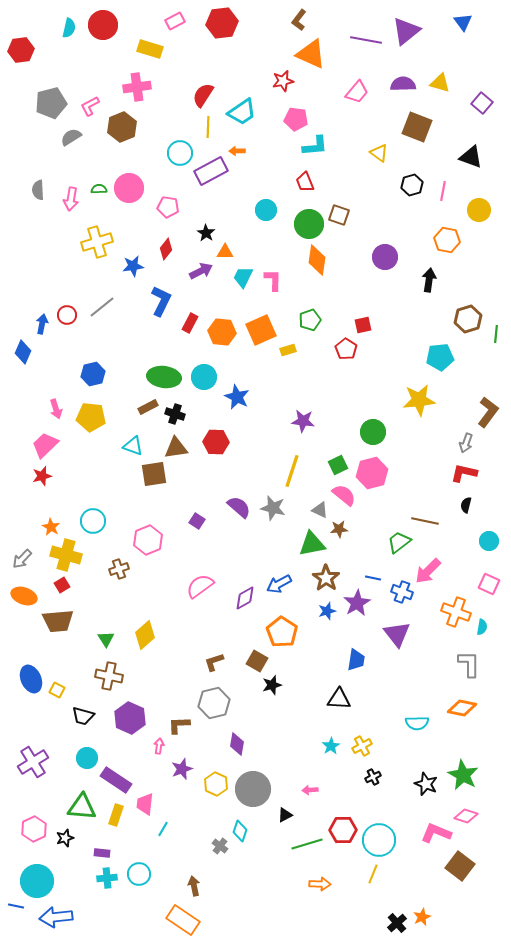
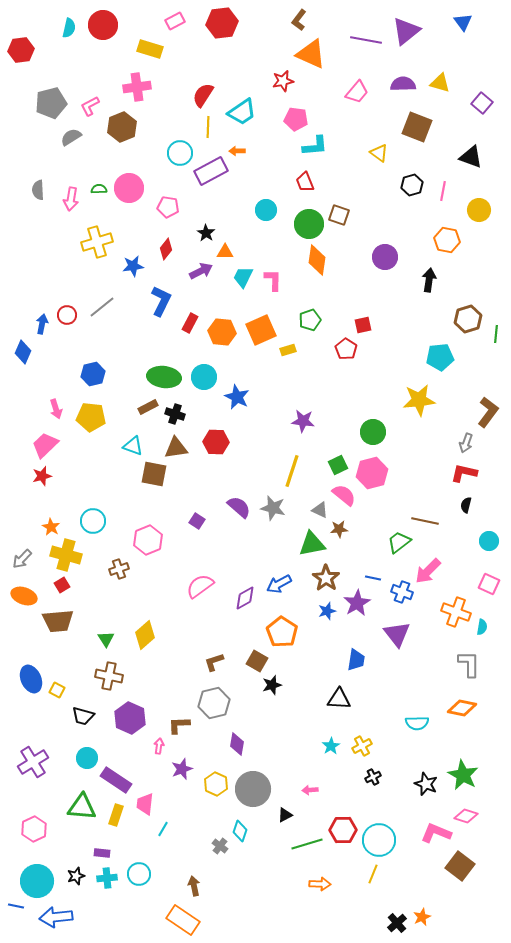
brown square at (154, 474): rotated 20 degrees clockwise
black star at (65, 838): moved 11 px right, 38 px down
